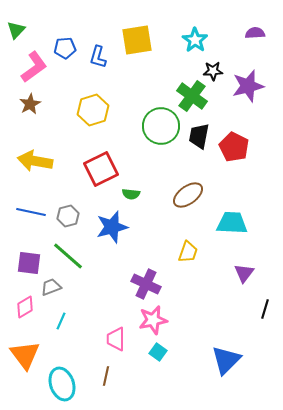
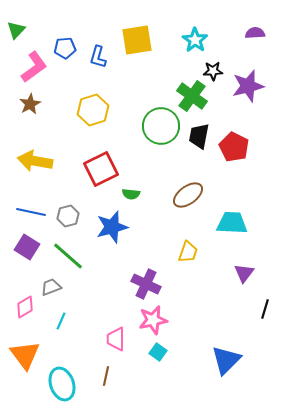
purple square: moved 2 px left, 16 px up; rotated 25 degrees clockwise
